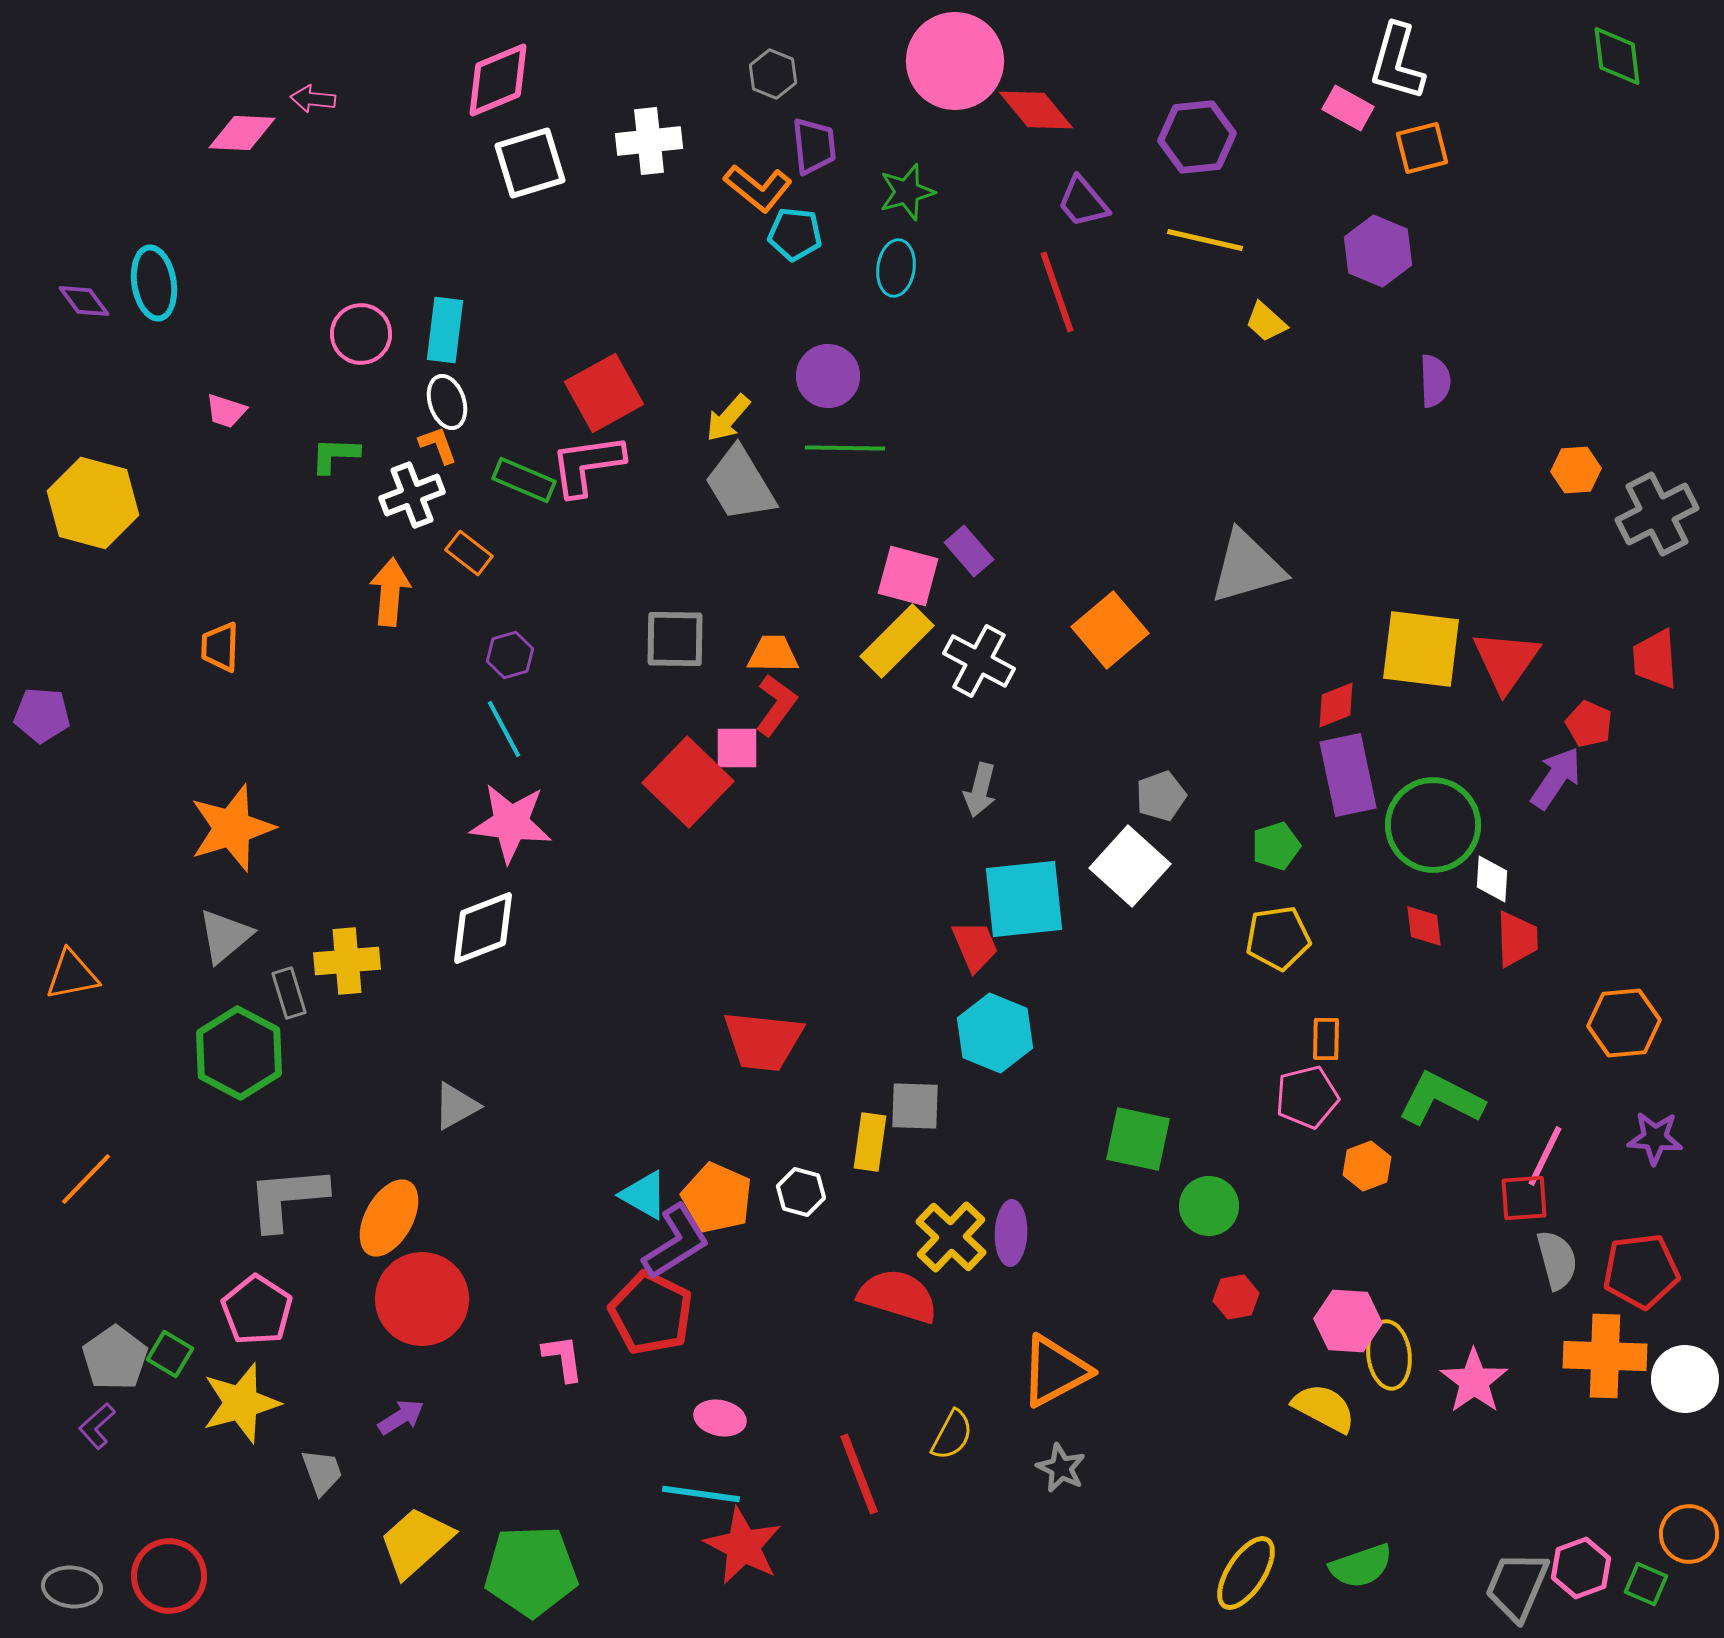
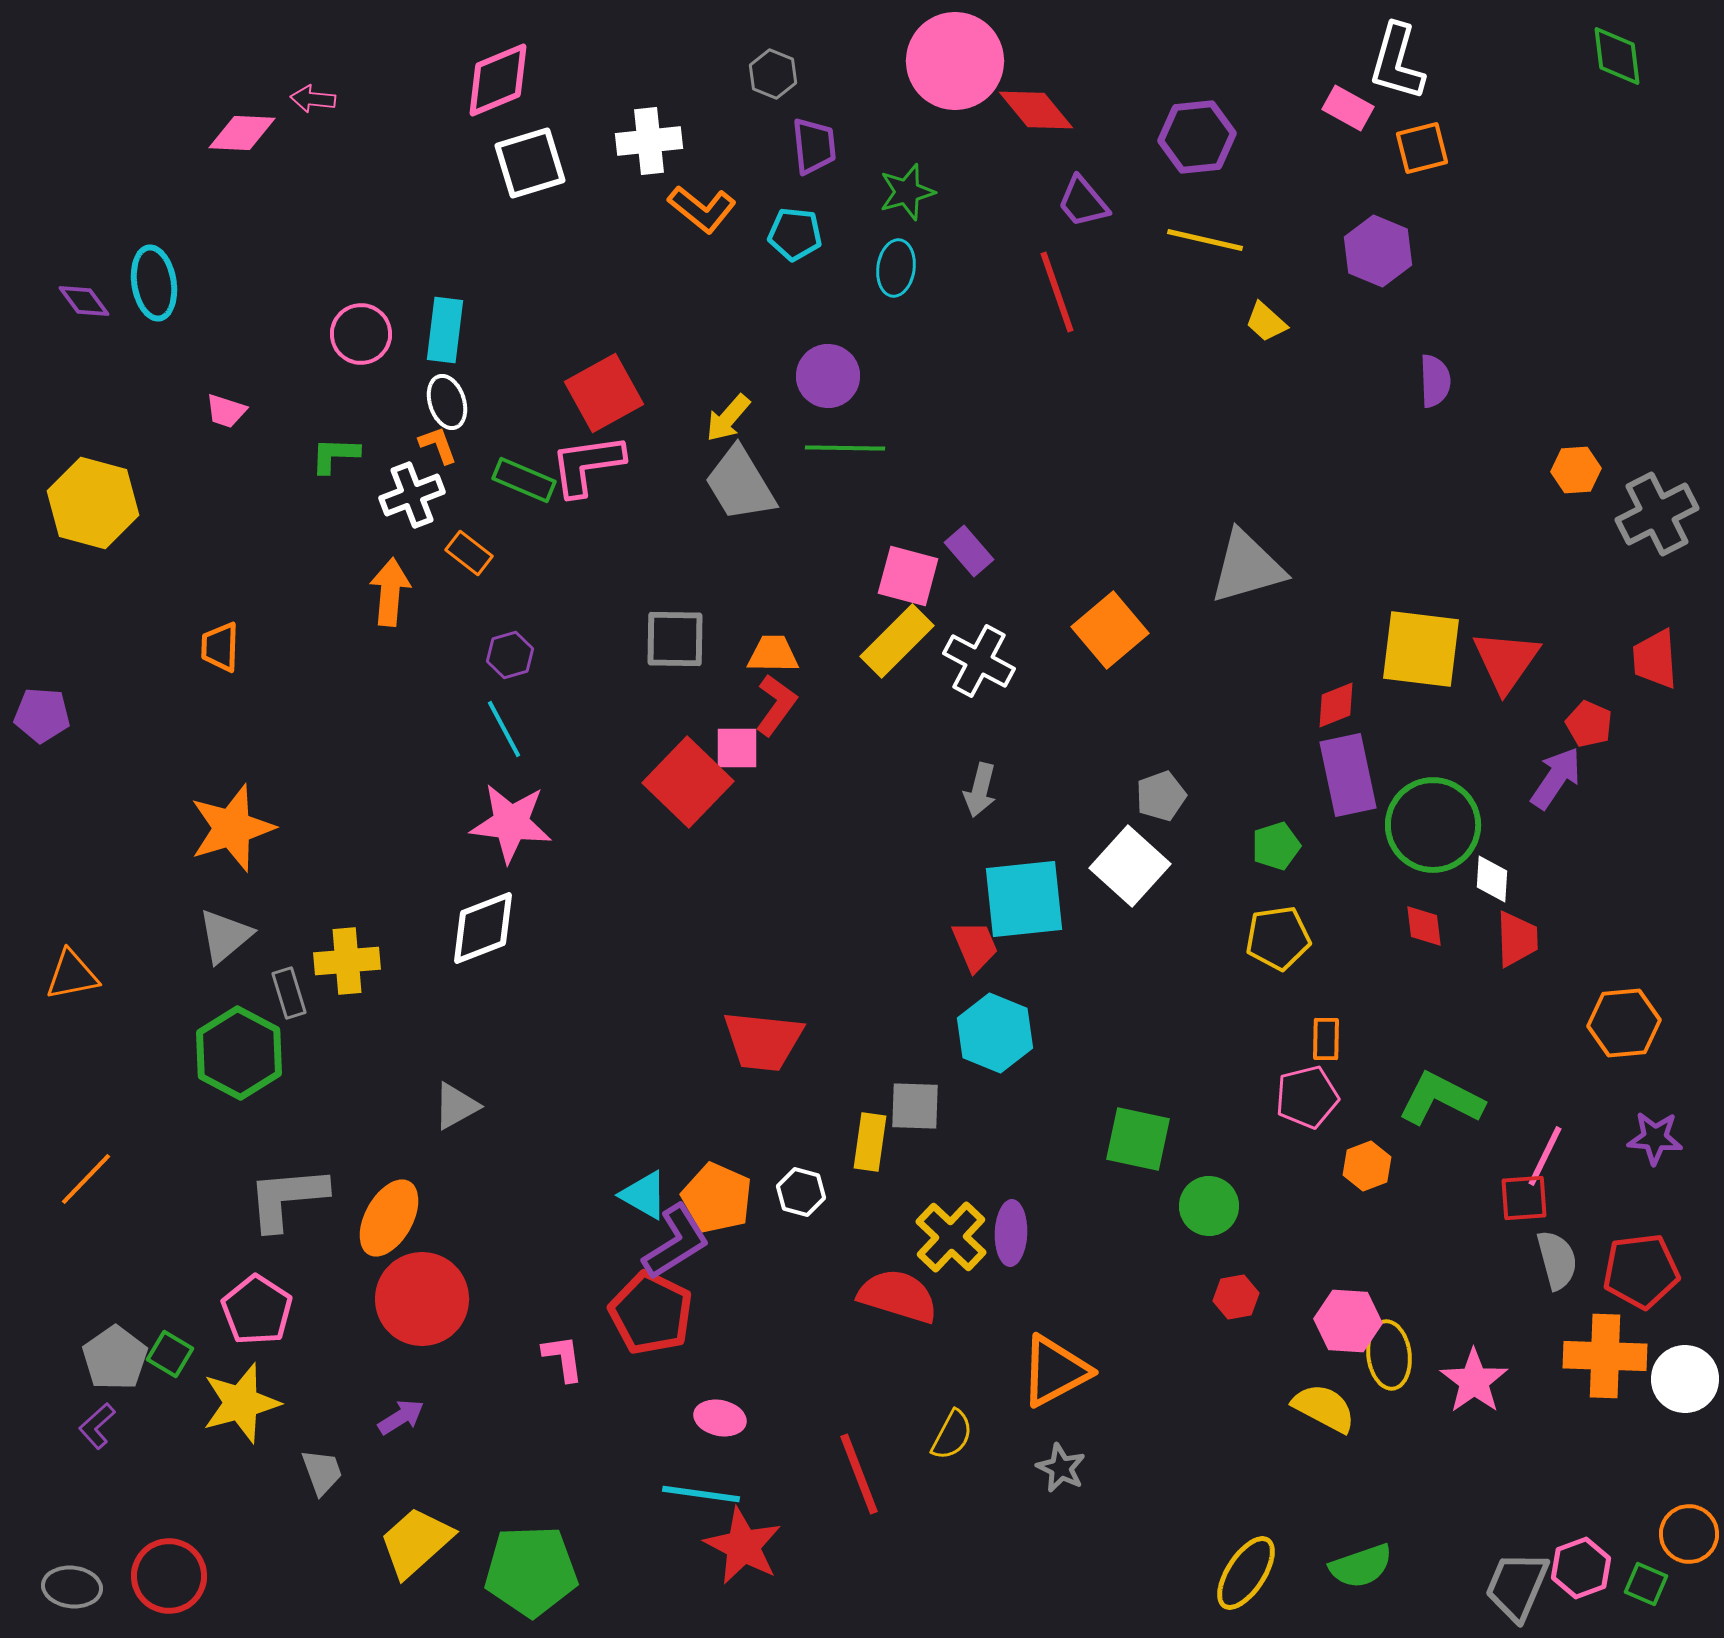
orange L-shape at (758, 188): moved 56 px left, 21 px down
